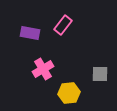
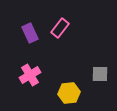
pink rectangle: moved 3 px left, 3 px down
purple rectangle: rotated 54 degrees clockwise
pink cross: moved 13 px left, 6 px down
